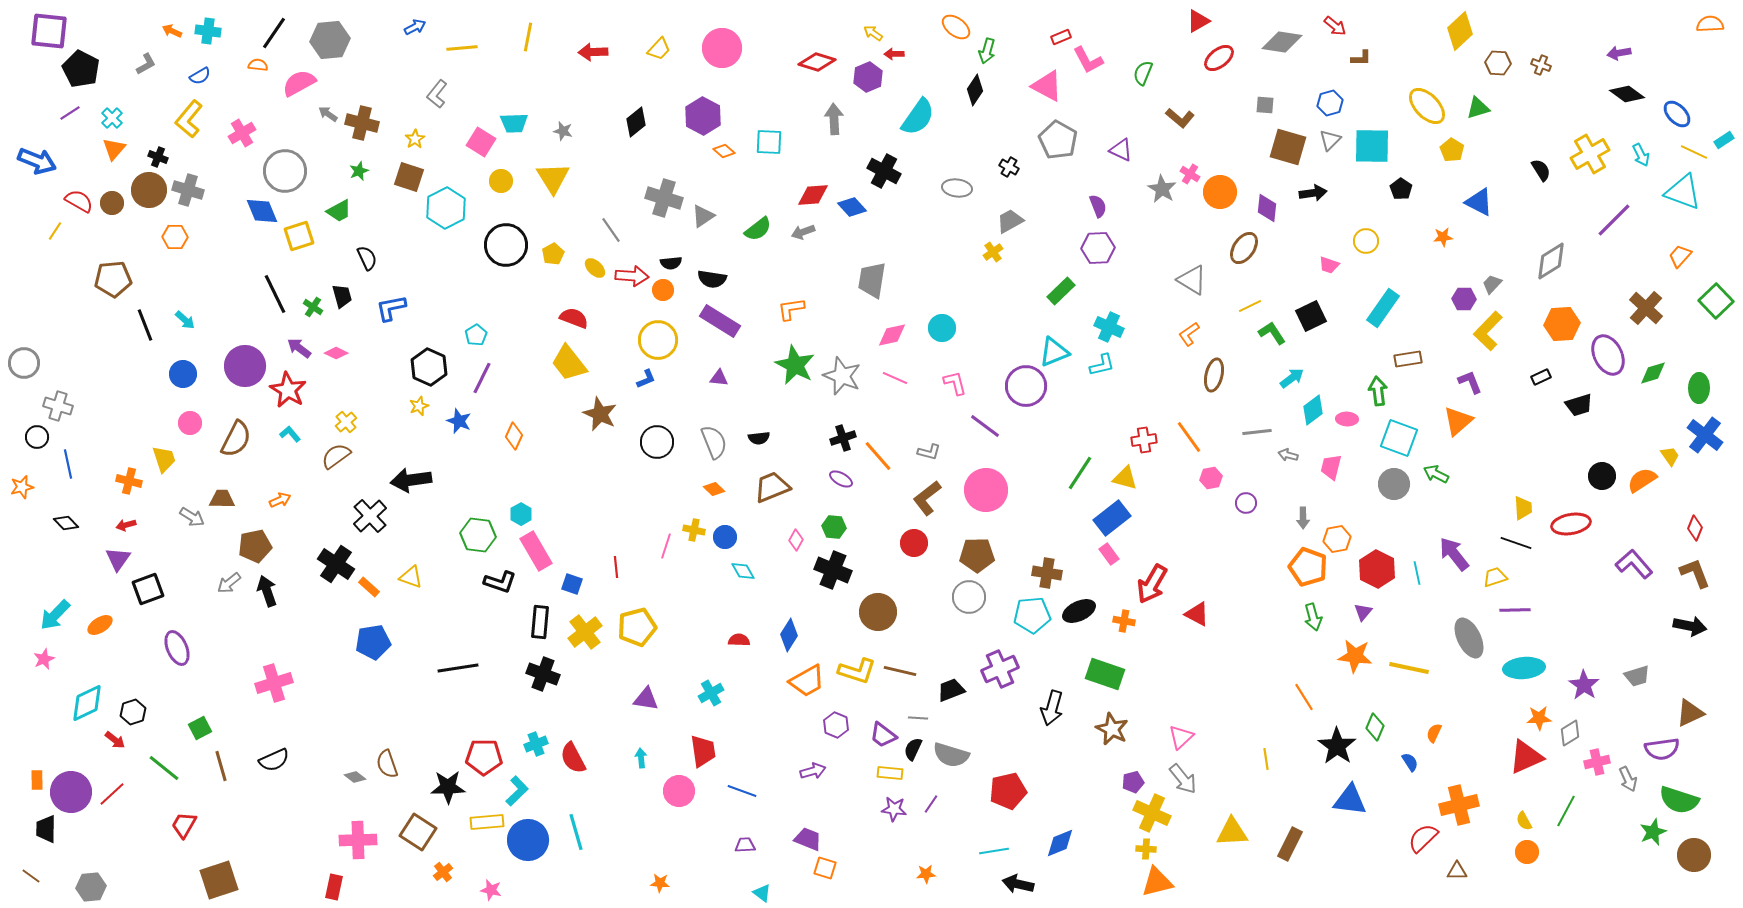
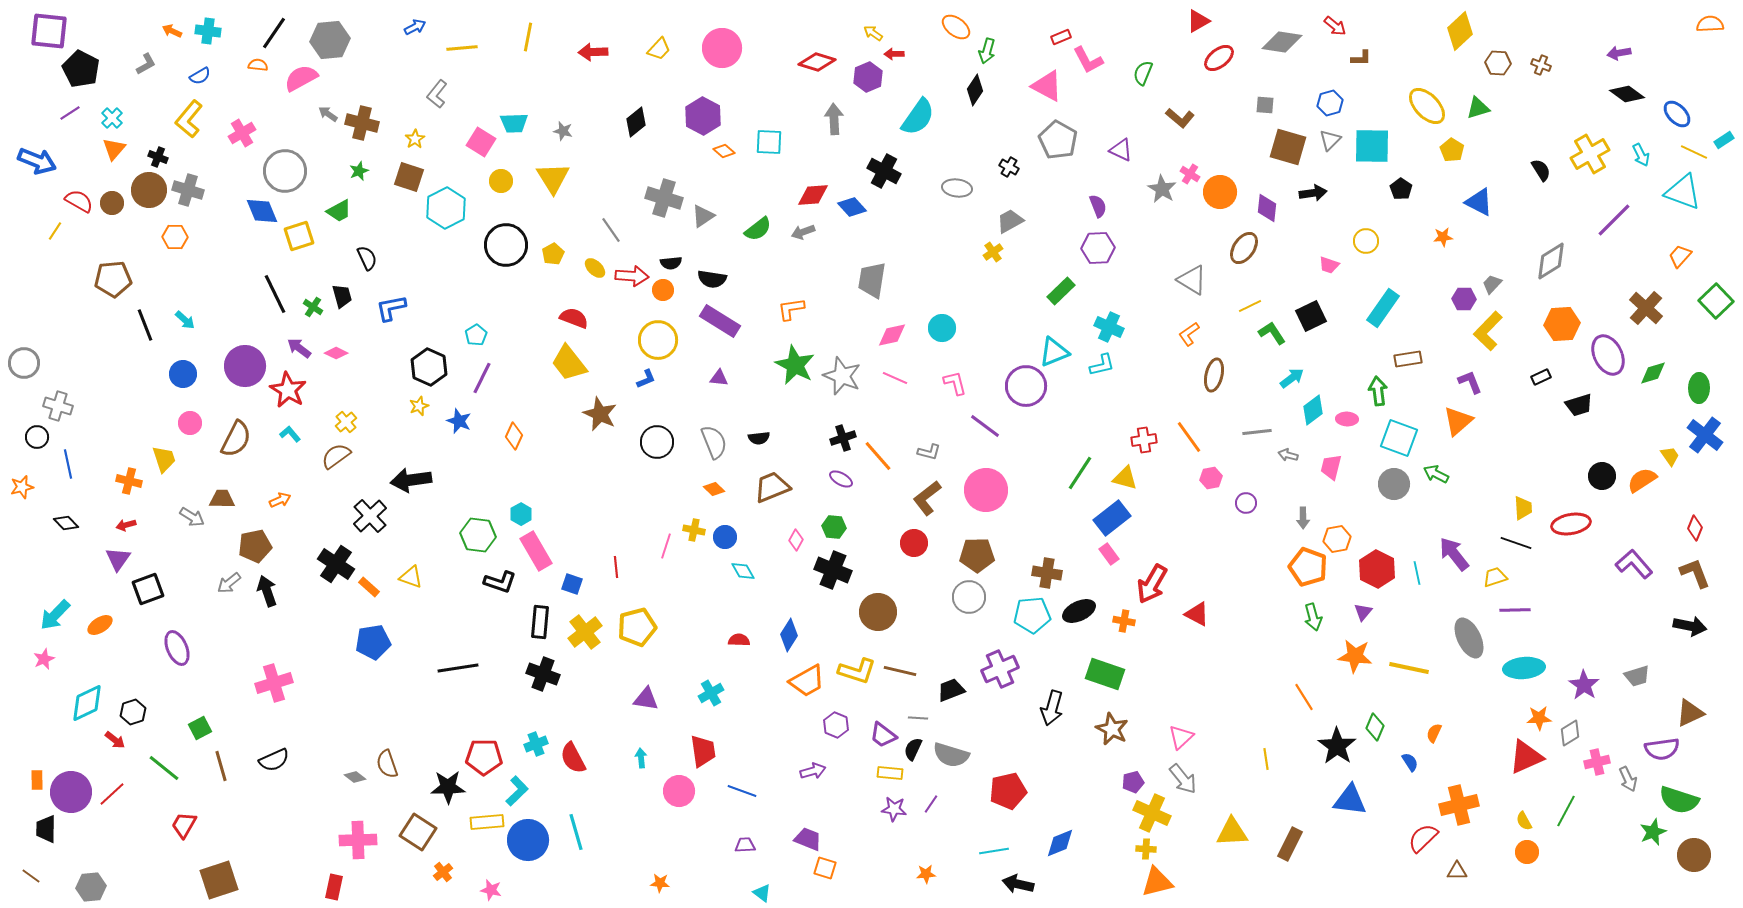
pink semicircle at (299, 83): moved 2 px right, 5 px up
